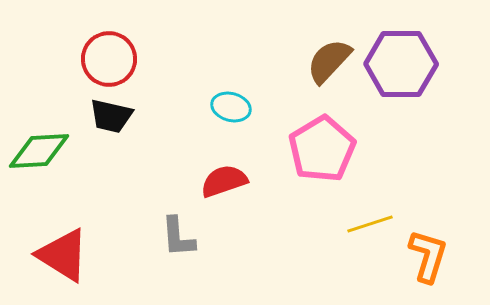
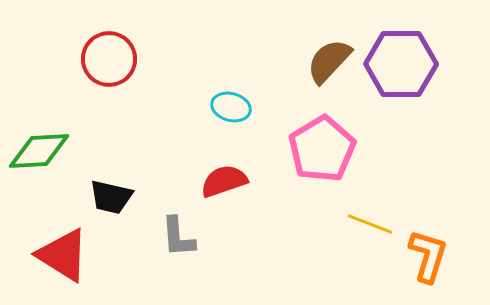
black trapezoid: moved 81 px down
yellow line: rotated 39 degrees clockwise
